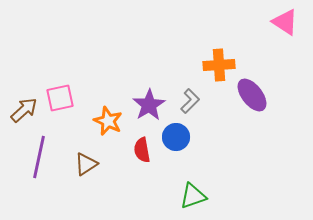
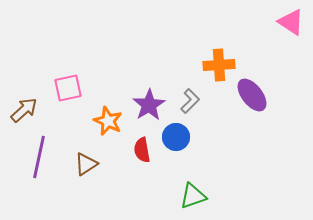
pink triangle: moved 6 px right
pink square: moved 8 px right, 10 px up
